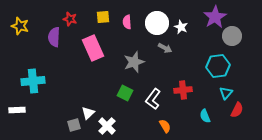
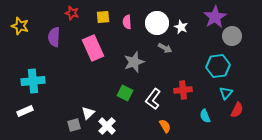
red star: moved 2 px right, 6 px up
white rectangle: moved 8 px right, 1 px down; rotated 21 degrees counterclockwise
